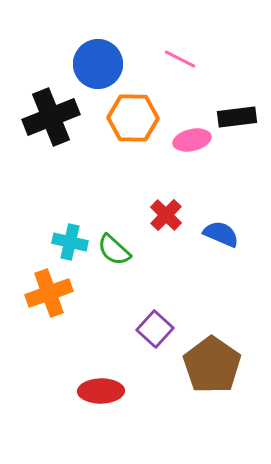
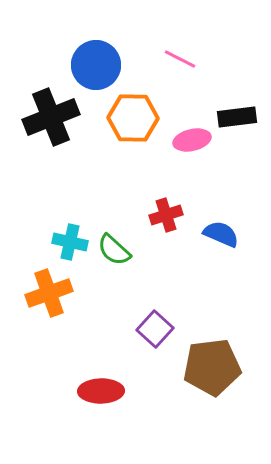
blue circle: moved 2 px left, 1 px down
red cross: rotated 28 degrees clockwise
brown pentagon: moved 2 px down; rotated 30 degrees clockwise
